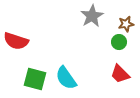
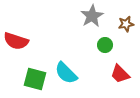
green circle: moved 14 px left, 3 px down
cyan semicircle: moved 5 px up; rotated 10 degrees counterclockwise
